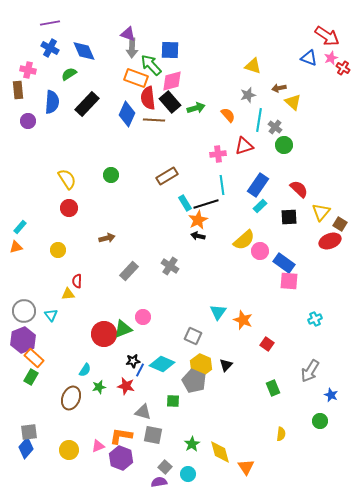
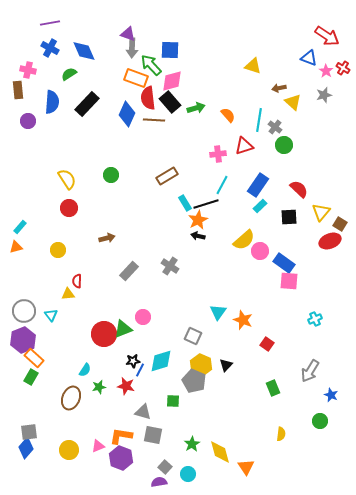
pink star at (331, 58): moved 5 px left, 13 px down; rotated 16 degrees counterclockwise
gray star at (248, 95): moved 76 px right
cyan line at (222, 185): rotated 36 degrees clockwise
cyan diamond at (162, 364): moved 1 px left, 3 px up; rotated 40 degrees counterclockwise
